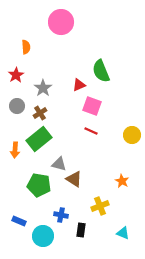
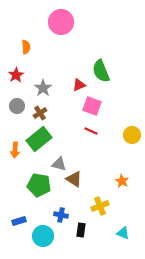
blue rectangle: rotated 40 degrees counterclockwise
